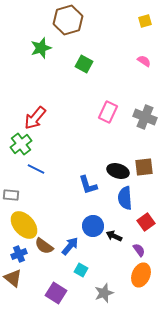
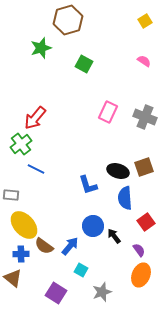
yellow square: rotated 16 degrees counterclockwise
brown square: rotated 12 degrees counterclockwise
black arrow: rotated 28 degrees clockwise
blue cross: moved 2 px right; rotated 21 degrees clockwise
gray star: moved 2 px left, 1 px up
